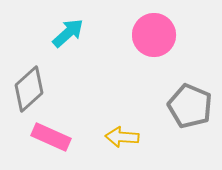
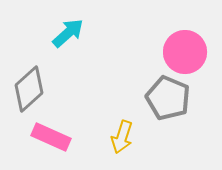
pink circle: moved 31 px right, 17 px down
gray pentagon: moved 22 px left, 8 px up
yellow arrow: rotated 76 degrees counterclockwise
